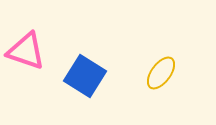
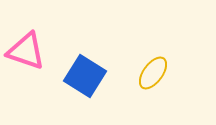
yellow ellipse: moved 8 px left
